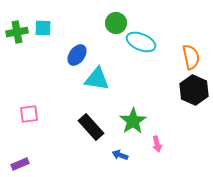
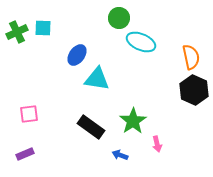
green circle: moved 3 px right, 5 px up
green cross: rotated 15 degrees counterclockwise
black rectangle: rotated 12 degrees counterclockwise
purple rectangle: moved 5 px right, 10 px up
